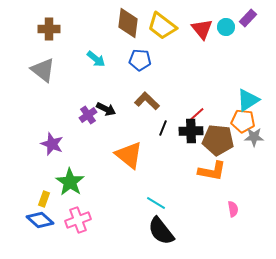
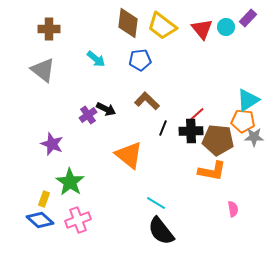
blue pentagon: rotated 10 degrees counterclockwise
